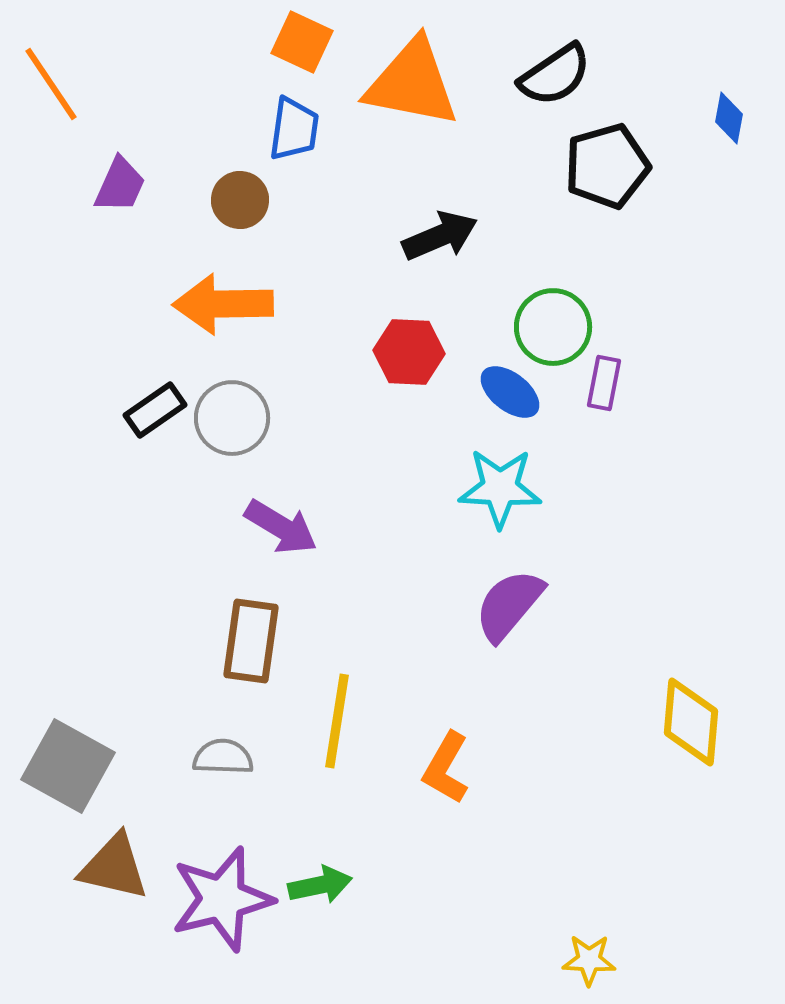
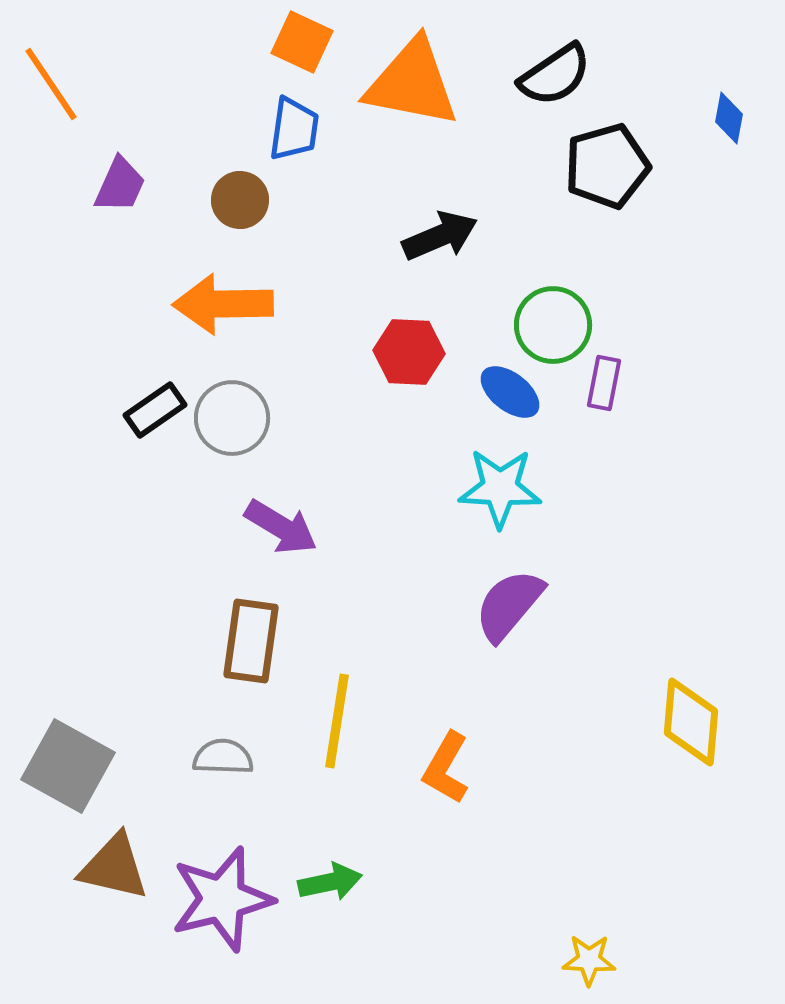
green circle: moved 2 px up
green arrow: moved 10 px right, 3 px up
